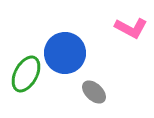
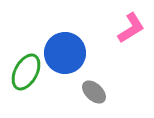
pink L-shape: rotated 60 degrees counterclockwise
green ellipse: moved 2 px up
